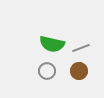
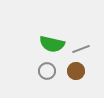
gray line: moved 1 px down
brown circle: moved 3 px left
